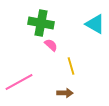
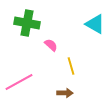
green cross: moved 14 px left
